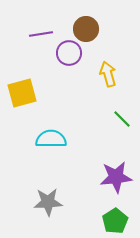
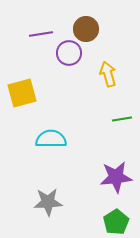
green line: rotated 54 degrees counterclockwise
green pentagon: moved 1 px right, 1 px down
